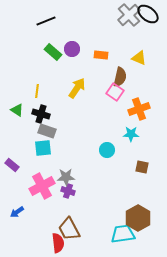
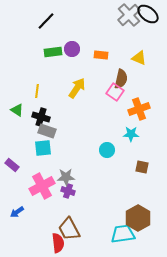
black line: rotated 24 degrees counterclockwise
green rectangle: rotated 48 degrees counterclockwise
brown semicircle: moved 1 px right, 2 px down
black cross: moved 3 px down
